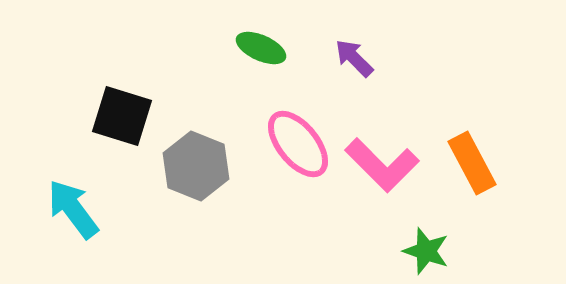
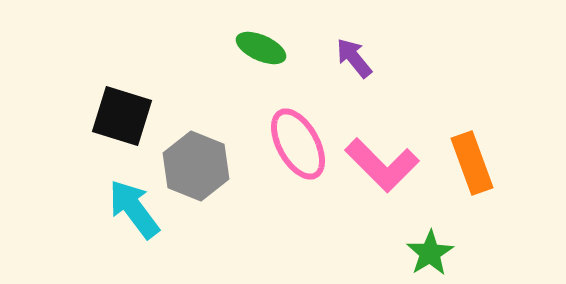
purple arrow: rotated 6 degrees clockwise
pink ellipse: rotated 10 degrees clockwise
orange rectangle: rotated 8 degrees clockwise
cyan arrow: moved 61 px right
green star: moved 4 px right, 2 px down; rotated 21 degrees clockwise
